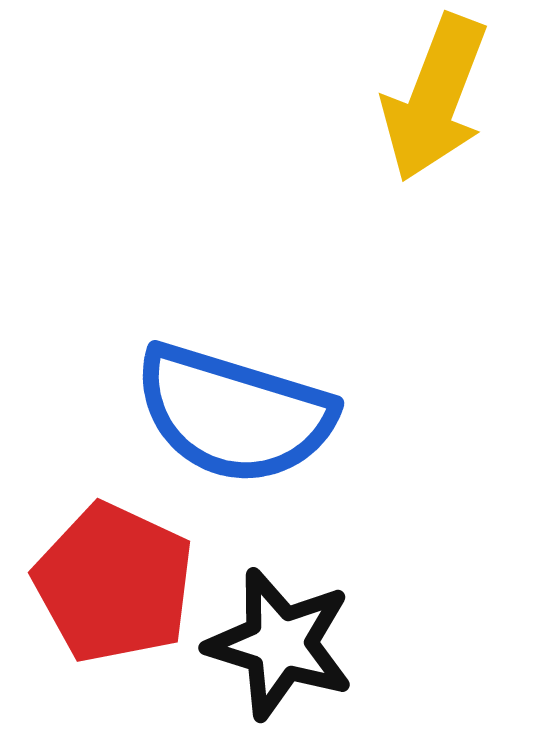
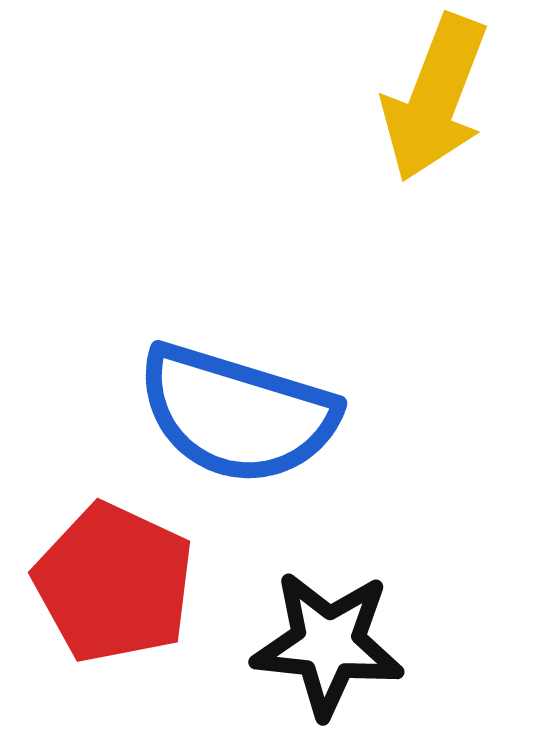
blue semicircle: moved 3 px right
black star: moved 48 px right; rotated 11 degrees counterclockwise
